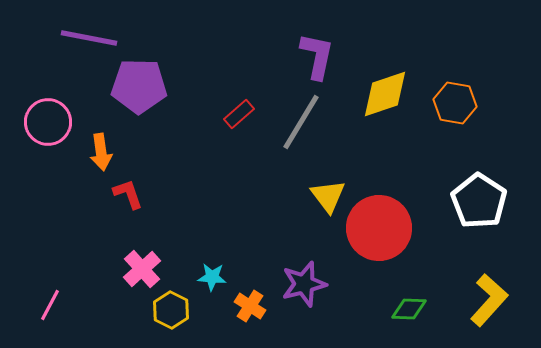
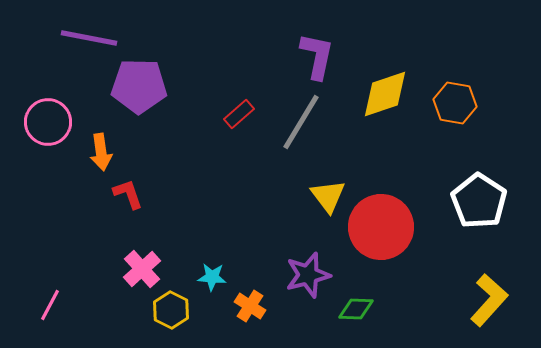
red circle: moved 2 px right, 1 px up
purple star: moved 4 px right, 9 px up
green diamond: moved 53 px left
